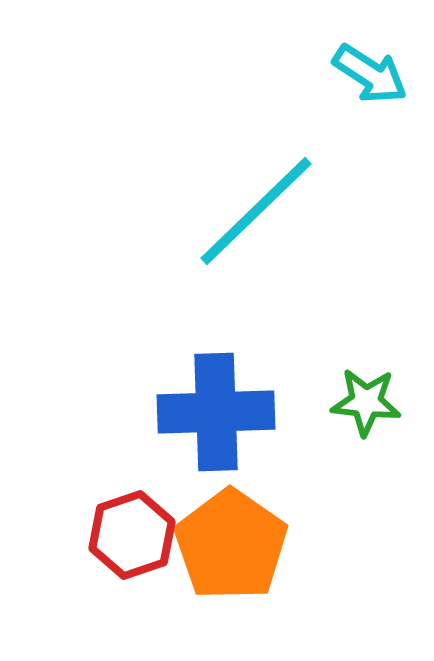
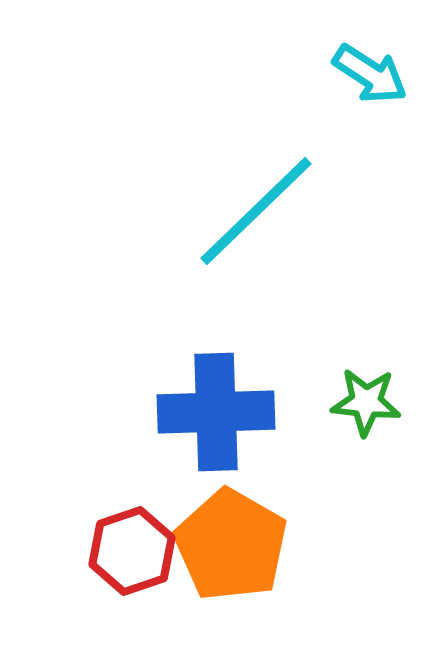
red hexagon: moved 16 px down
orange pentagon: rotated 5 degrees counterclockwise
